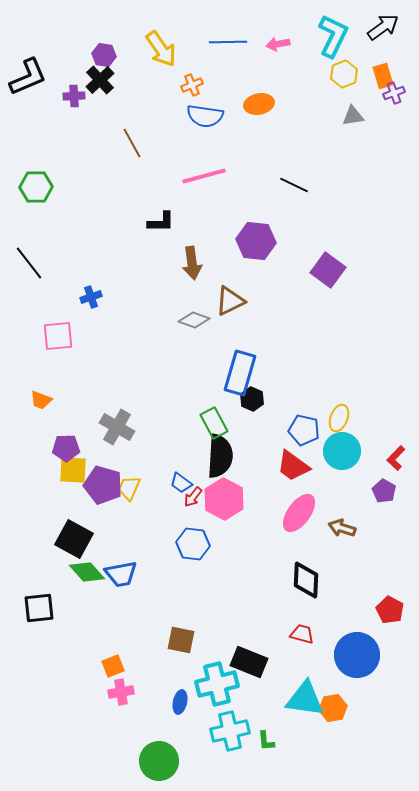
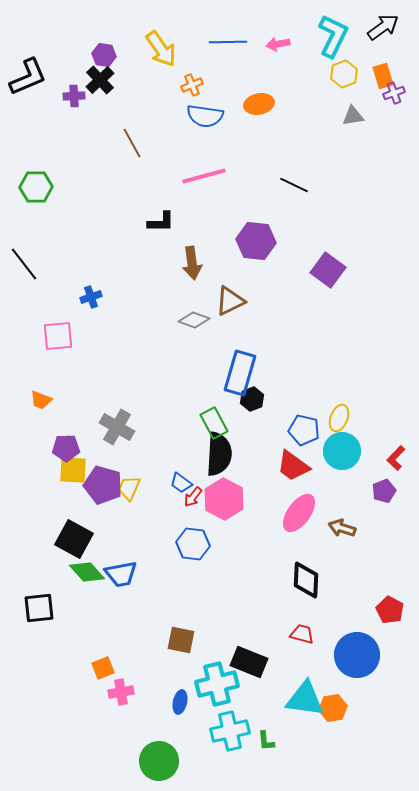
black line at (29, 263): moved 5 px left, 1 px down
black hexagon at (252, 399): rotated 15 degrees clockwise
black semicircle at (220, 456): moved 1 px left, 2 px up
purple pentagon at (384, 491): rotated 20 degrees clockwise
orange square at (113, 666): moved 10 px left, 2 px down
